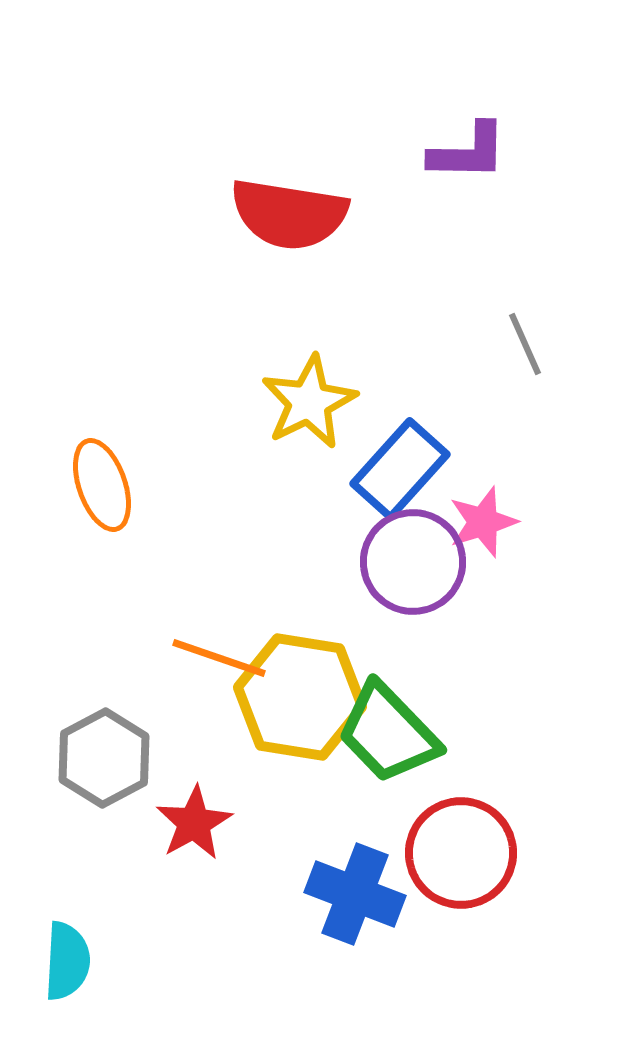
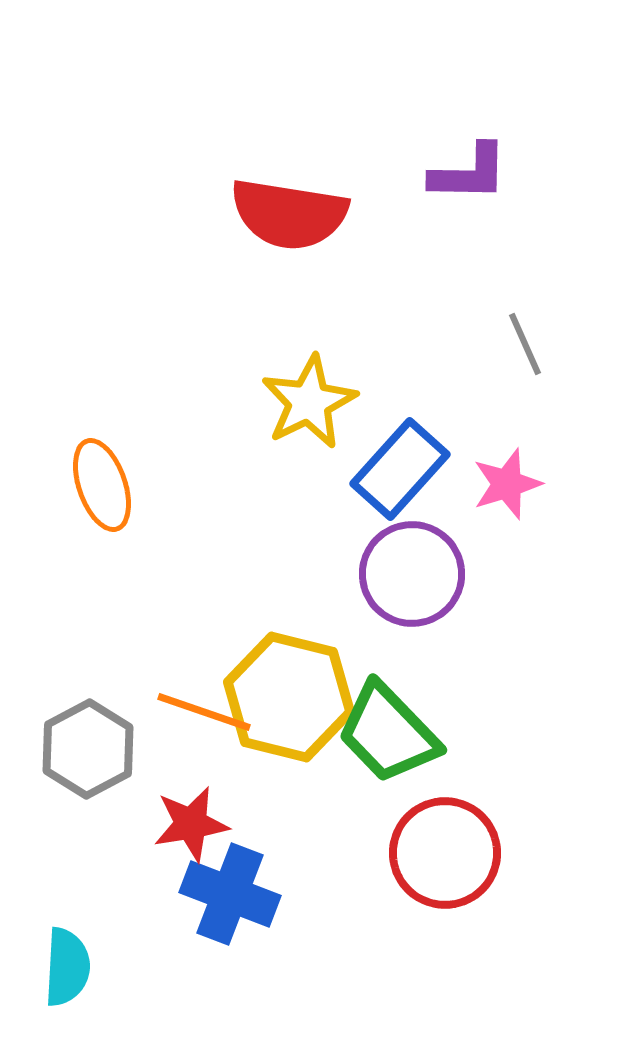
purple L-shape: moved 1 px right, 21 px down
pink star: moved 24 px right, 38 px up
purple circle: moved 1 px left, 12 px down
orange line: moved 15 px left, 54 px down
yellow hexagon: moved 11 px left; rotated 5 degrees clockwise
gray hexagon: moved 16 px left, 9 px up
red star: moved 3 px left, 1 px down; rotated 20 degrees clockwise
red circle: moved 16 px left
blue cross: moved 125 px left
cyan semicircle: moved 6 px down
